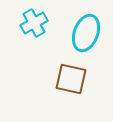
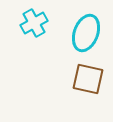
brown square: moved 17 px right
